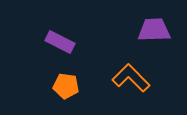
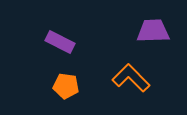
purple trapezoid: moved 1 px left, 1 px down
